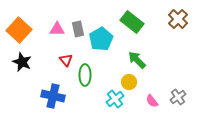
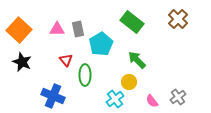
cyan pentagon: moved 5 px down
blue cross: rotated 10 degrees clockwise
